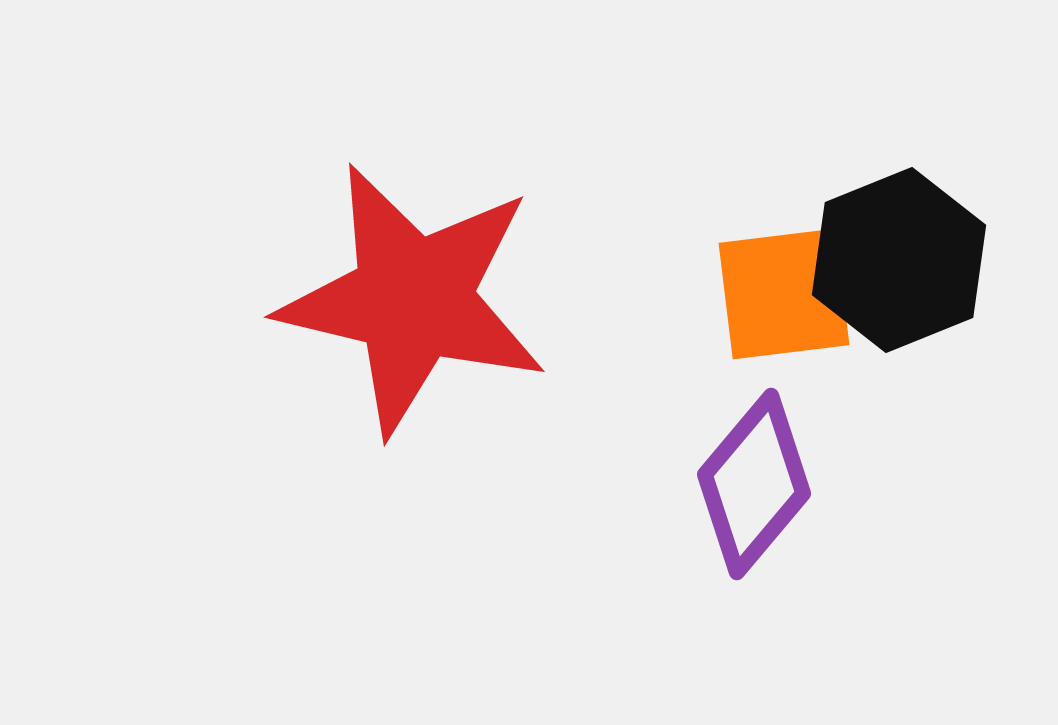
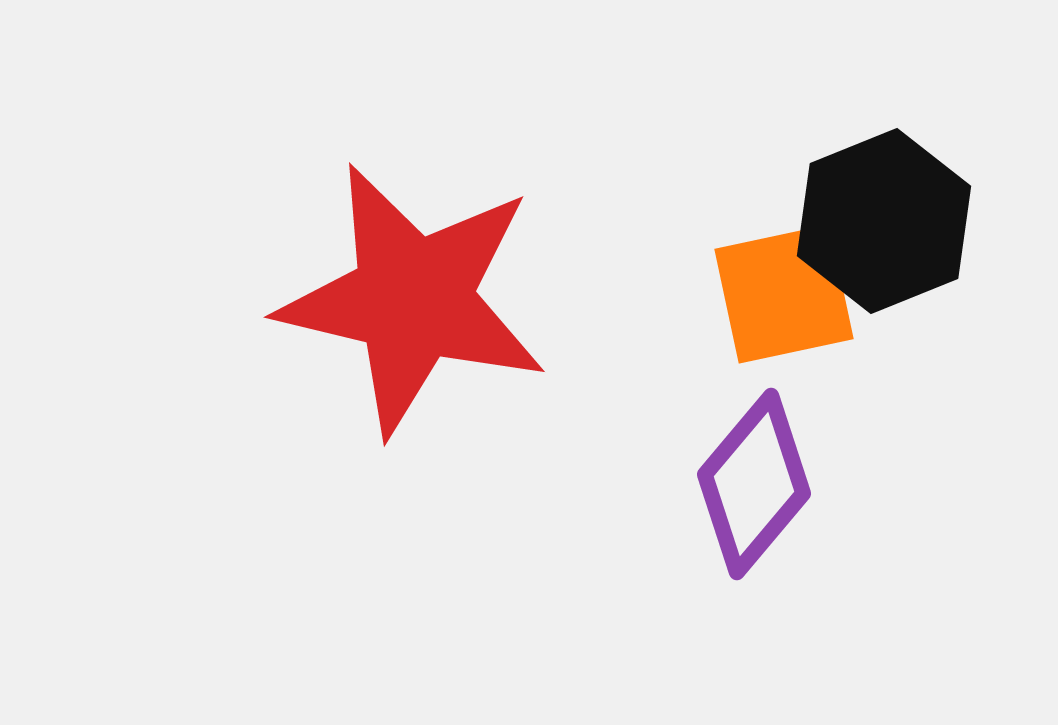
black hexagon: moved 15 px left, 39 px up
orange square: rotated 5 degrees counterclockwise
